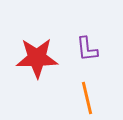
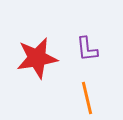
red star: rotated 9 degrees counterclockwise
